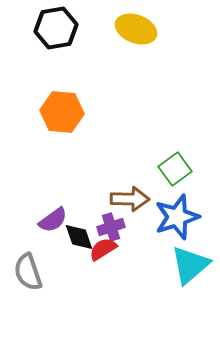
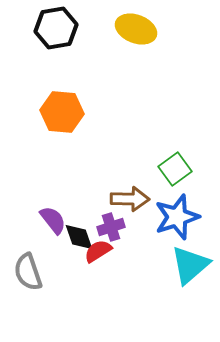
purple semicircle: rotated 92 degrees counterclockwise
red semicircle: moved 5 px left, 2 px down
